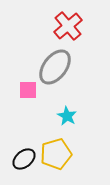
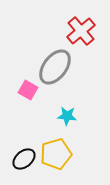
red cross: moved 13 px right, 5 px down
pink square: rotated 30 degrees clockwise
cyan star: rotated 24 degrees counterclockwise
